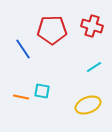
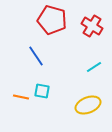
red cross: rotated 15 degrees clockwise
red pentagon: moved 10 px up; rotated 16 degrees clockwise
blue line: moved 13 px right, 7 px down
